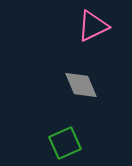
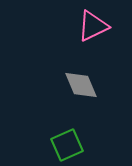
green square: moved 2 px right, 2 px down
